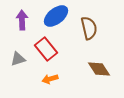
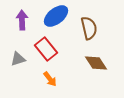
brown diamond: moved 3 px left, 6 px up
orange arrow: rotated 112 degrees counterclockwise
